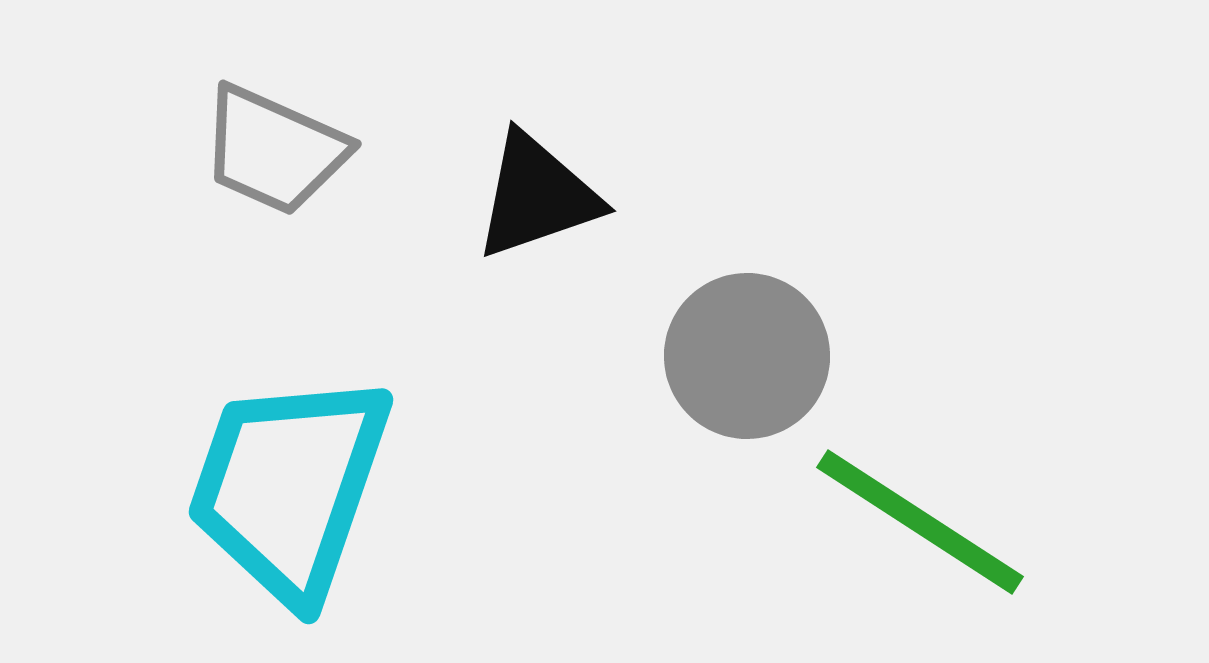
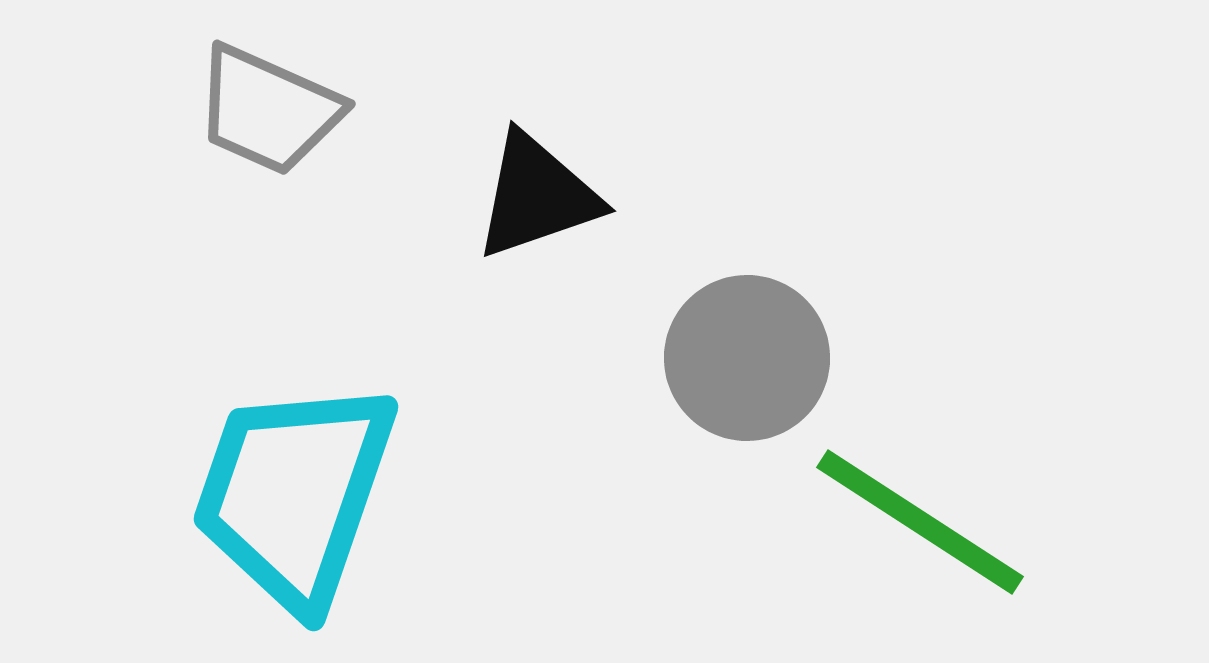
gray trapezoid: moved 6 px left, 40 px up
gray circle: moved 2 px down
cyan trapezoid: moved 5 px right, 7 px down
